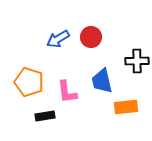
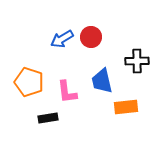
blue arrow: moved 4 px right
black rectangle: moved 3 px right, 2 px down
